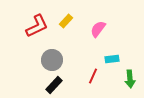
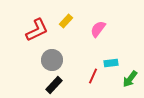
red L-shape: moved 4 px down
cyan rectangle: moved 1 px left, 4 px down
green arrow: rotated 42 degrees clockwise
